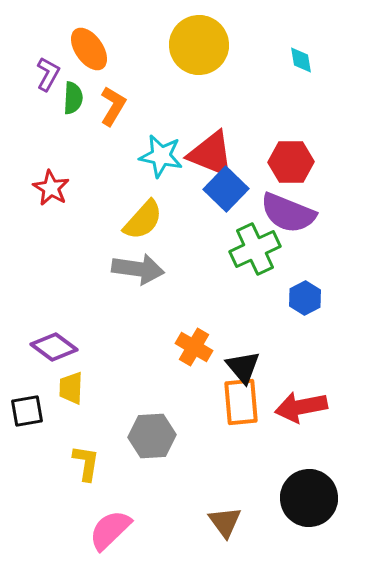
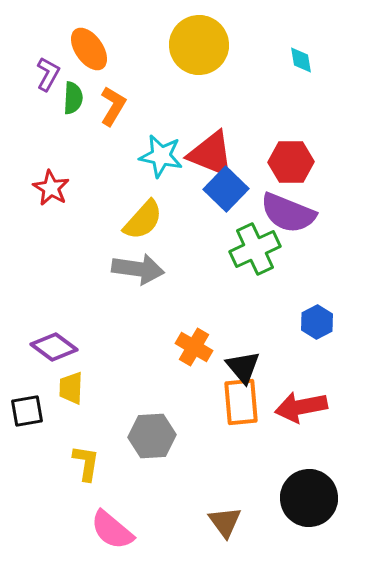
blue hexagon: moved 12 px right, 24 px down
pink semicircle: moved 2 px right; rotated 96 degrees counterclockwise
